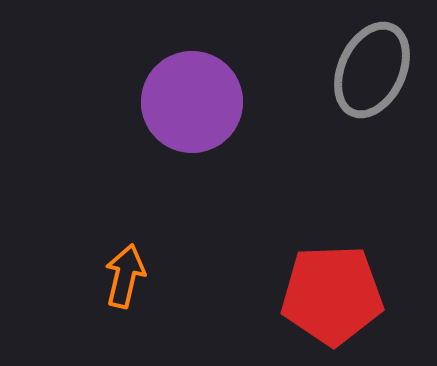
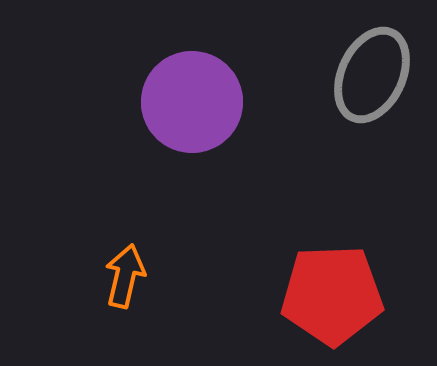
gray ellipse: moved 5 px down
